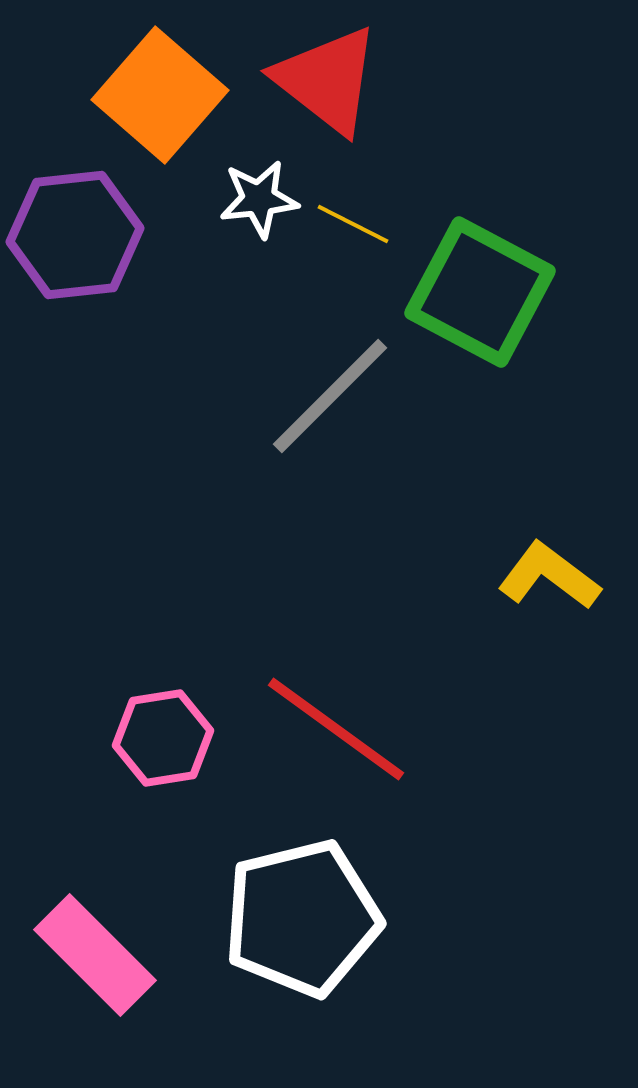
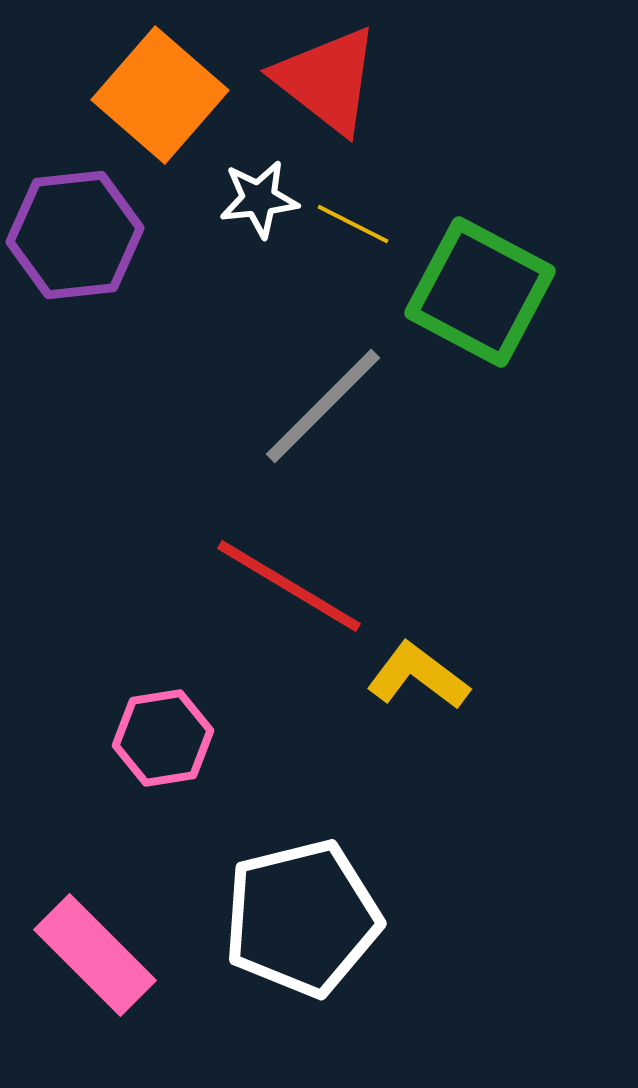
gray line: moved 7 px left, 10 px down
yellow L-shape: moved 131 px left, 100 px down
red line: moved 47 px left, 143 px up; rotated 5 degrees counterclockwise
